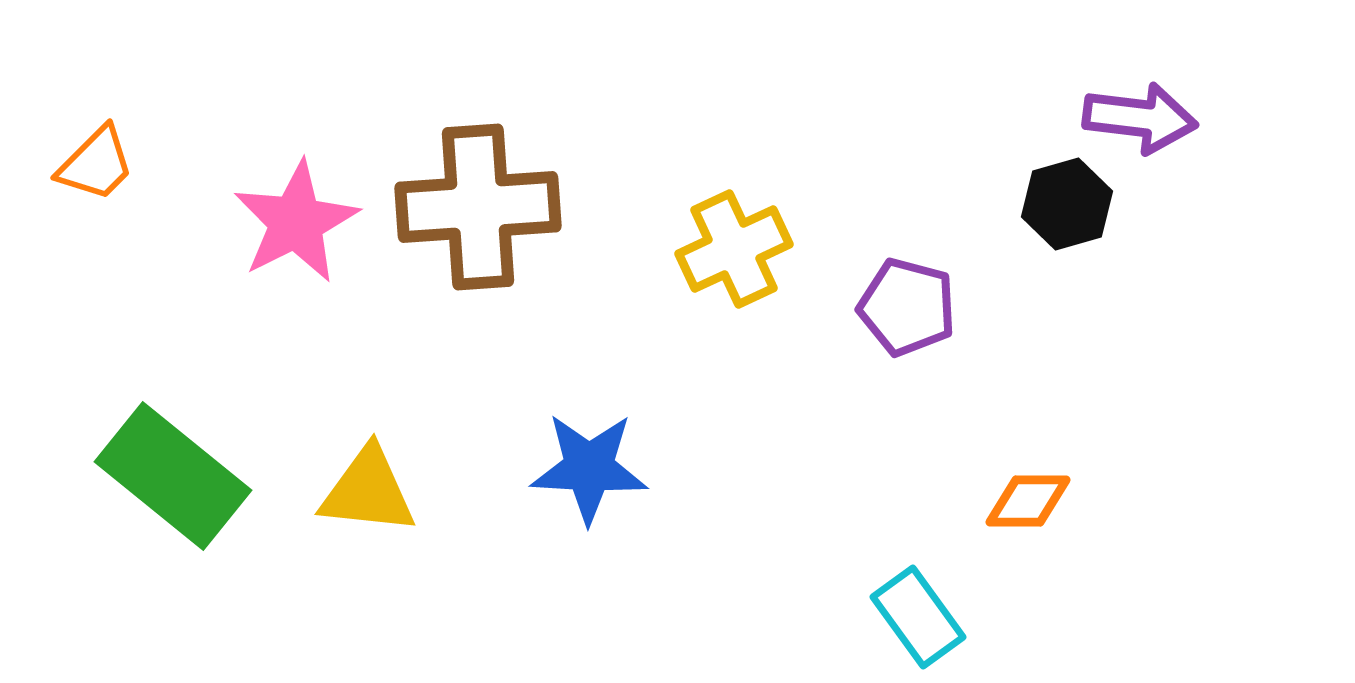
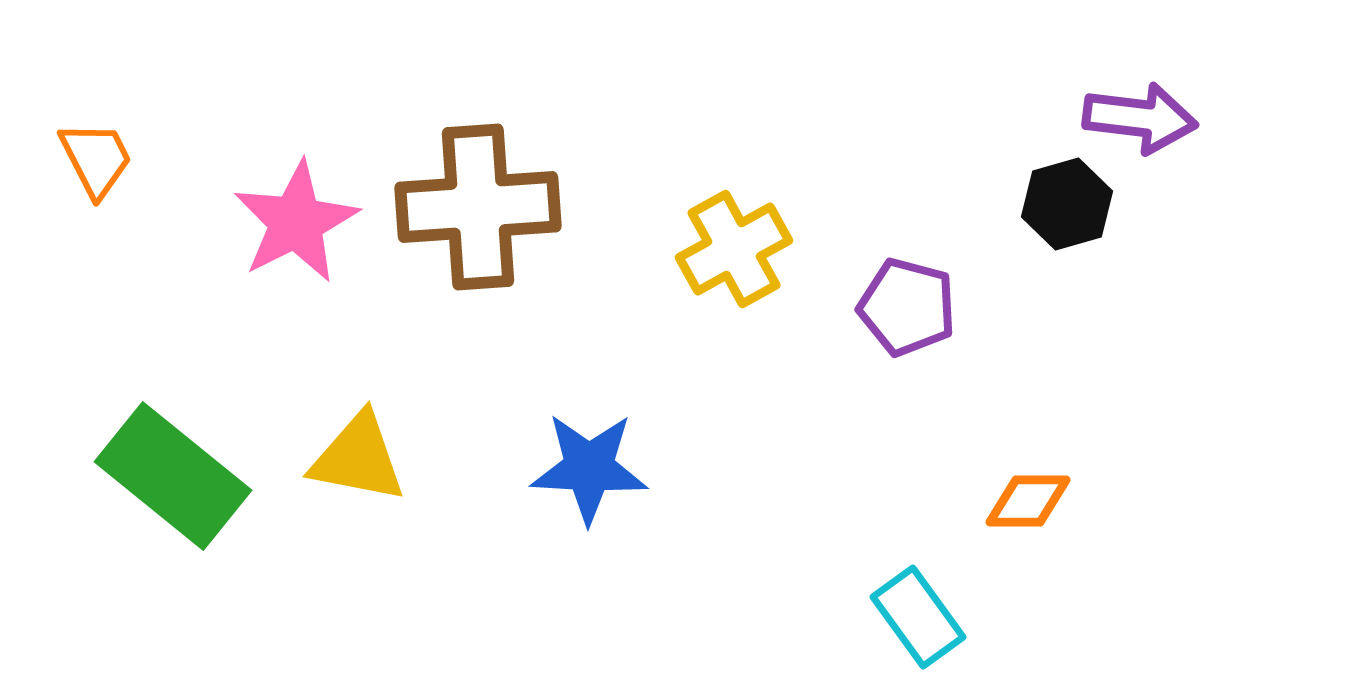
orange trapezoid: moved 5 px up; rotated 72 degrees counterclockwise
yellow cross: rotated 4 degrees counterclockwise
yellow triangle: moved 10 px left, 33 px up; rotated 5 degrees clockwise
